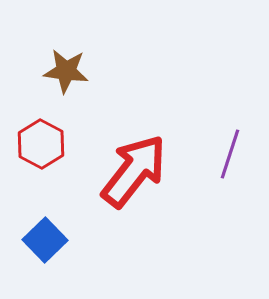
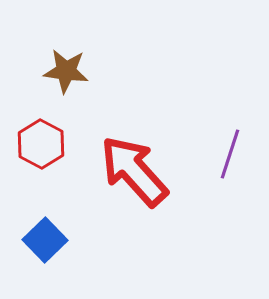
red arrow: rotated 80 degrees counterclockwise
